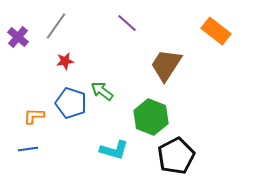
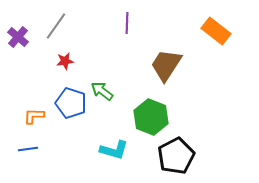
purple line: rotated 50 degrees clockwise
